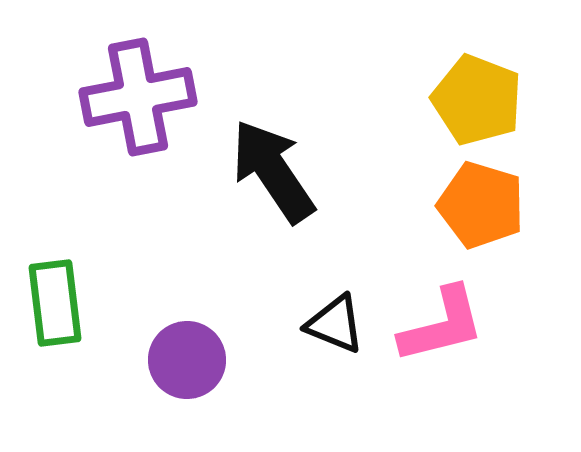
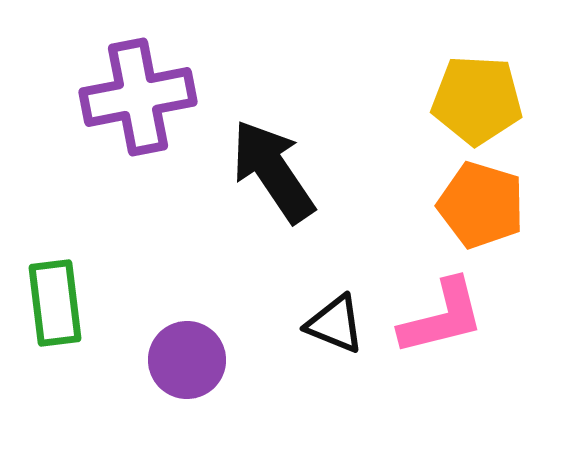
yellow pentagon: rotated 18 degrees counterclockwise
pink L-shape: moved 8 px up
